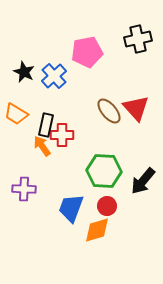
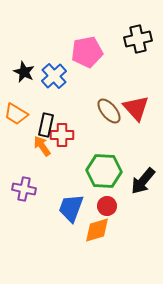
purple cross: rotated 10 degrees clockwise
